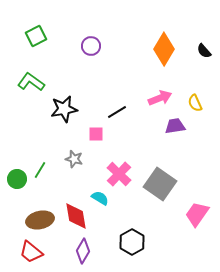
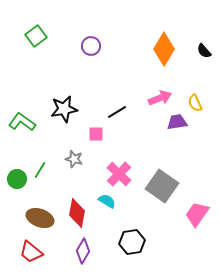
green square: rotated 10 degrees counterclockwise
green L-shape: moved 9 px left, 40 px down
purple trapezoid: moved 2 px right, 4 px up
gray square: moved 2 px right, 2 px down
cyan semicircle: moved 7 px right, 3 px down
red diamond: moved 1 px right, 3 px up; rotated 20 degrees clockwise
brown ellipse: moved 2 px up; rotated 32 degrees clockwise
black hexagon: rotated 20 degrees clockwise
